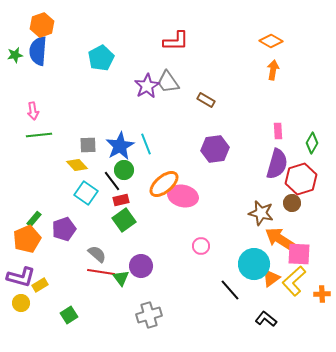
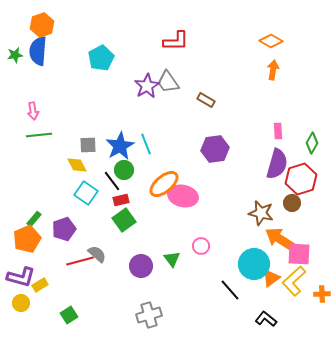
yellow diamond at (77, 165): rotated 15 degrees clockwise
red line at (101, 272): moved 21 px left, 11 px up; rotated 24 degrees counterclockwise
green triangle at (121, 278): moved 51 px right, 19 px up
